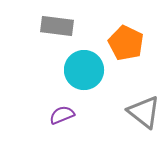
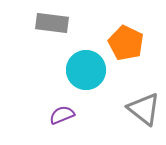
gray rectangle: moved 5 px left, 3 px up
cyan circle: moved 2 px right
gray triangle: moved 3 px up
